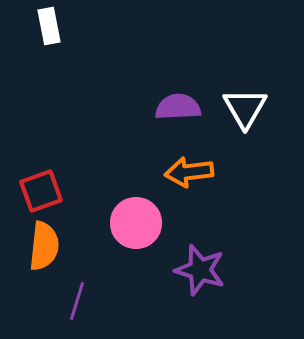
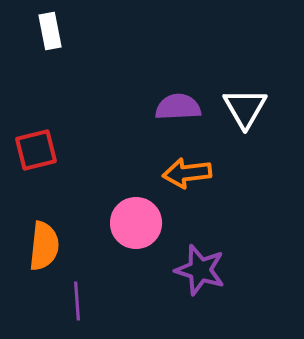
white rectangle: moved 1 px right, 5 px down
orange arrow: moved 2 px left, 1 px down
red square: moved 5 px left, 41 px up; rotated 6 degrees clockwise
purple line: rotated 21 degrees counterclockwise
